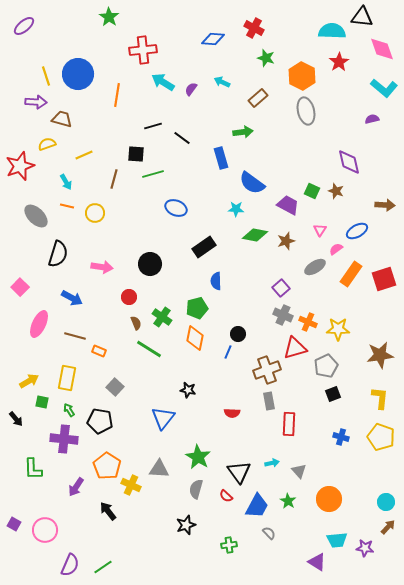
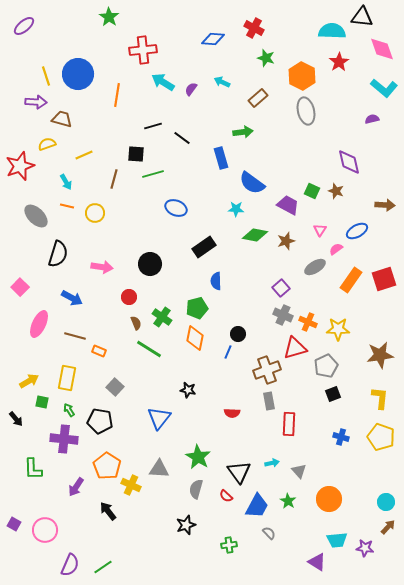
orange rectangle at (351, 274): moved 6 px down
blue triangle at (163, 418): moved 4 px left
